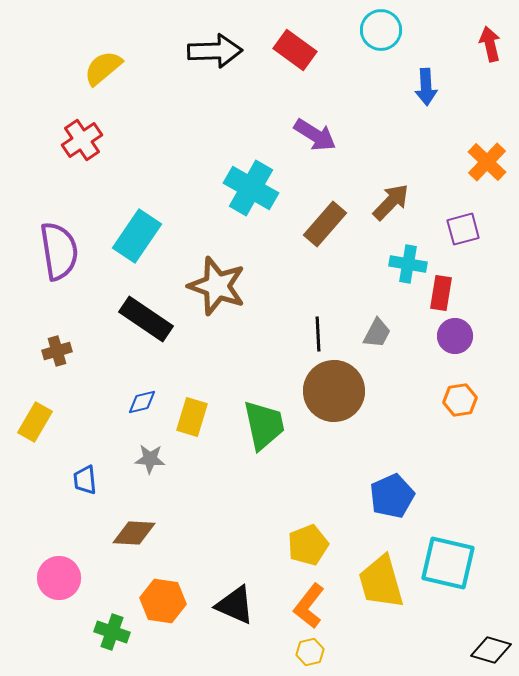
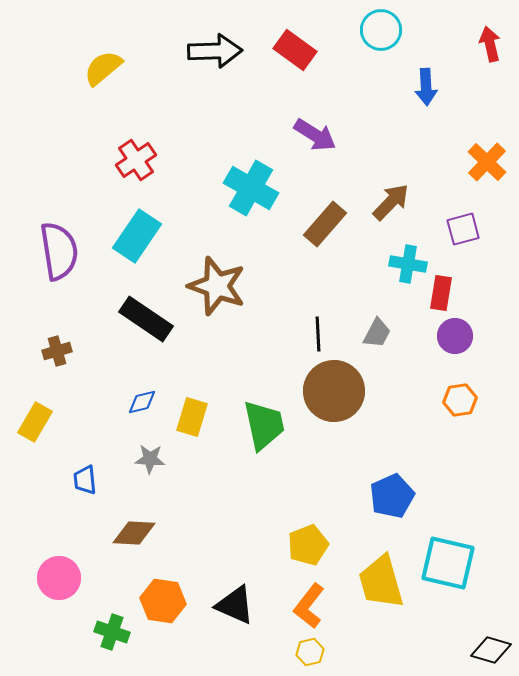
red cross at (82, 140): moved 54 px right, 20 px down
